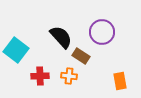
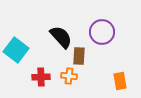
brown rectangle: moved 2 px left; rotated 60 degrees clockwise
red cross: moved 1 px right, 1 px down
